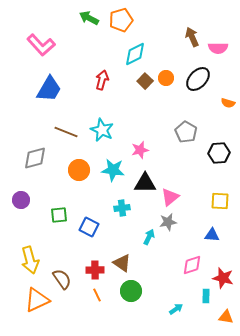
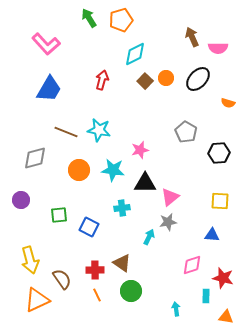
green arrow at (89, 18): rotated 30 degrees clockwise
pink L-shape at (41, 45): moved 5 px right, 1 px up
cyan star at (102, 130): moved 3 px left; rotated 15 degrees counterclockwise
cyan arrow at (176, 309): rotated 64 degrees counterclockwise
